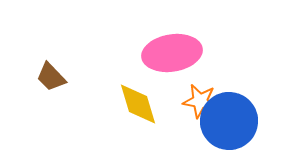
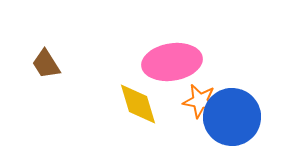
pink ellipse: moved 9 px down
brown trapezoid: moved 5 px left, 13 px up; rotated 12 degrees clockwise
blue circle: moved 3 px right, 4 px up
